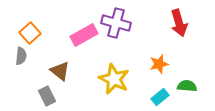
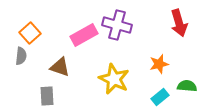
purple cross: moved 1 px right, 2 px down
brown triangle: moved 4 px up; rotated 20 degrees counterclockwise
gray rectangle: rotated 24 degrees clockwise
